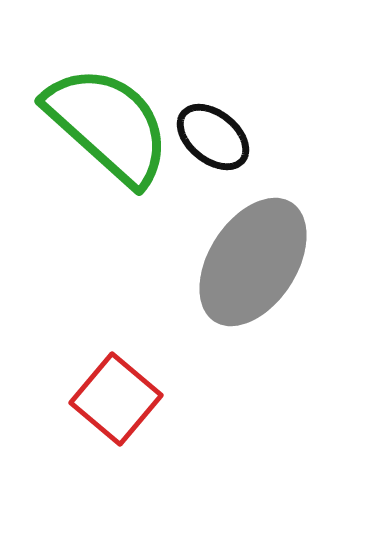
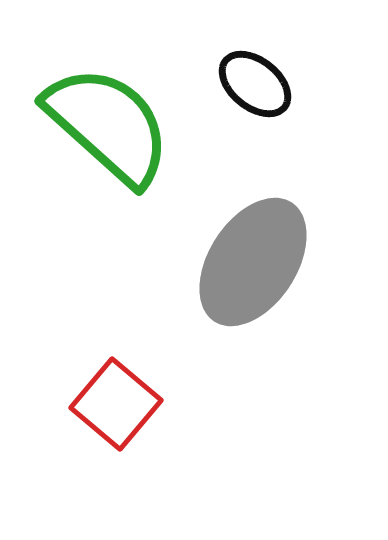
black ellipse: moved 42 px right, 53 px up
red square: moved 5 px down
